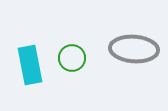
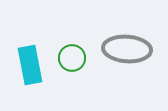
gray ellipse: moved 7 px left
